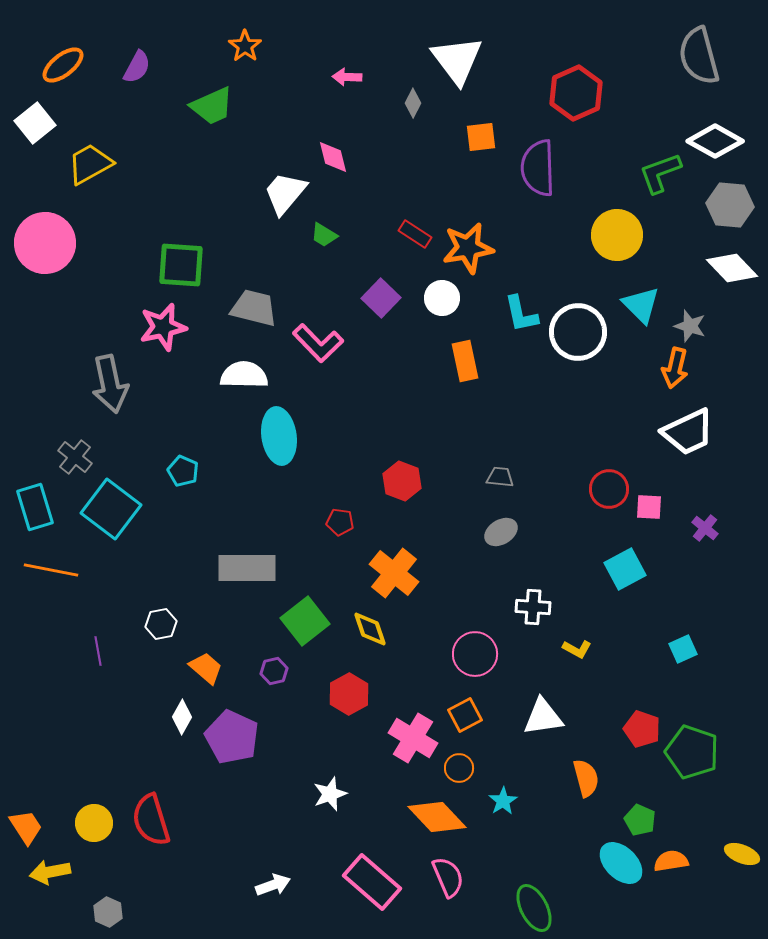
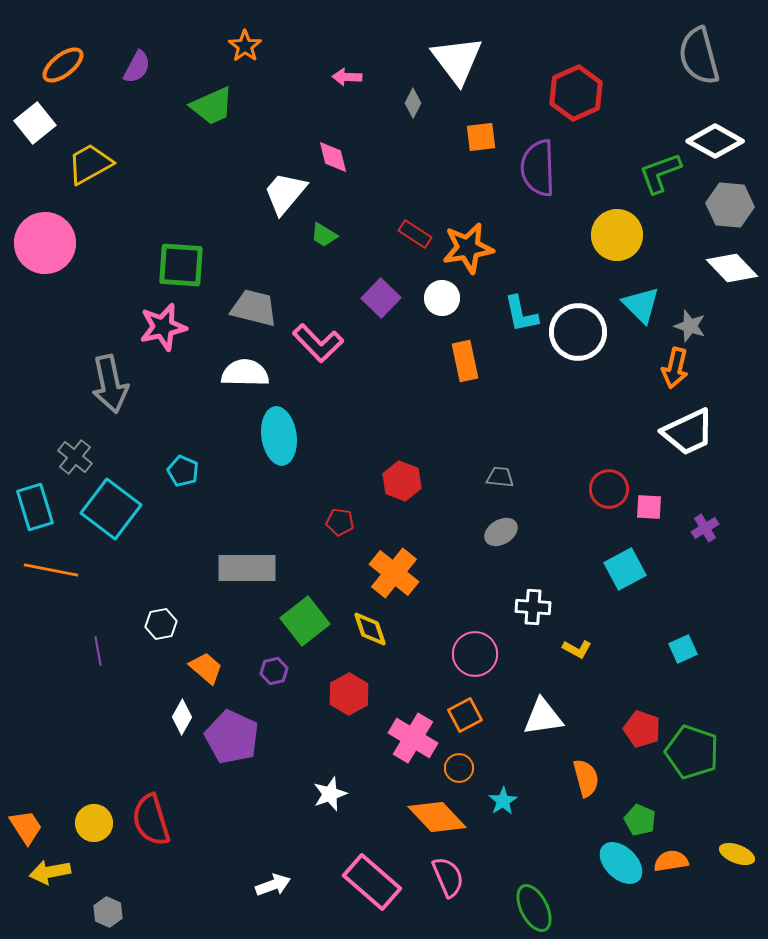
white semicircle at (244, 375): moved 1 px right, 2 px up
purple cross at (705, 528): rotated 20 degrees clockwise
yellow ellipse at (742, 854): moved 5 px left
